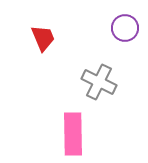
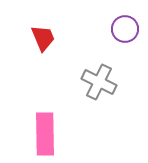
purple circle: moved 1 px down
pink rectangle: moved 28 px left
